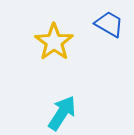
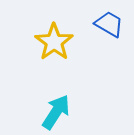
cyan arrow: moved 6 px left, 1 px up
